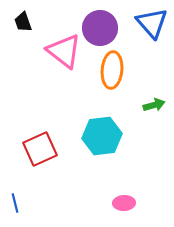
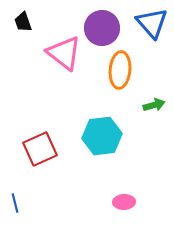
purple circle: moved 2 px right
pink triangle: moved 2 px down
orange ellipse: moved 8 px right
pink ellipse: moved 1 px up
